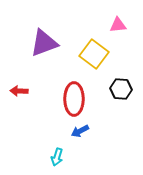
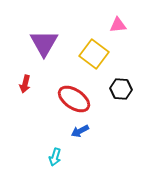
purple triangle: rotated 40 degrees counterclockwise
red arrow: moved 6 px right, 7 px up; rotated 78 degrees counterclockwise
red ellipse: rotated 56 degrees counterclockwise
cyan arrow: moved 2 px left
